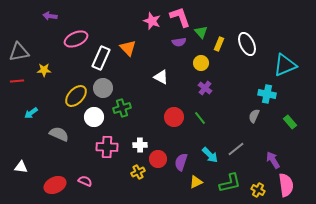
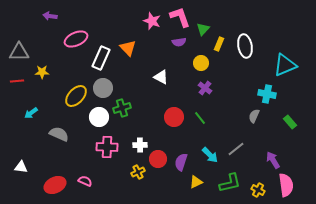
green triangle at (201, 32): moved 2 px right, 3 px up; rotated 24 degrees clockwise
white ellipse at (247, 44): moved 2 px left, 2 px down; rotated 15 degrees clockwise
gray triangle at (19, 52): rotated 10 degrees clockwise
yellow star at (44, 70): moved 2 px left, 2 px down
white circle at (94, 117): moved 5 px right
